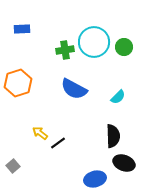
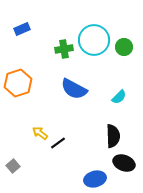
blue rectangle: rotated 21 degrees counterclockwise
cyan circle: moved 2 px up
green cross: moved 1 px left, 1 px up
cyan semicircle: moved 1 px right
